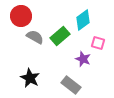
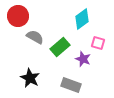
red circle: moved 3 px left
cyan diamond: moved 1 px left, 1 px up
green rectangle: moved 11 px down
gray rectangle: rotated 18 degrees counterclockwise
